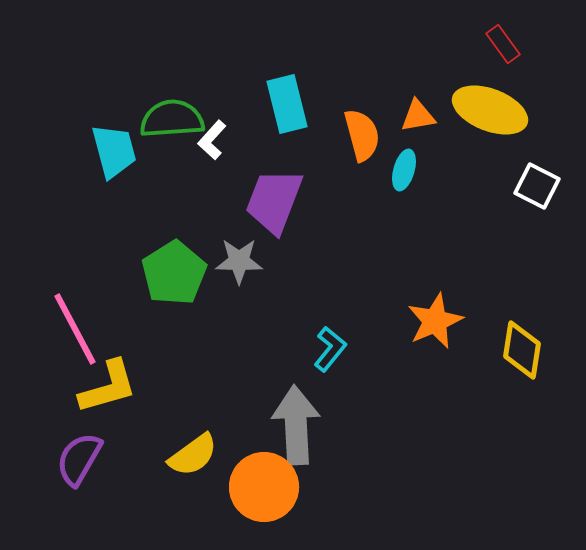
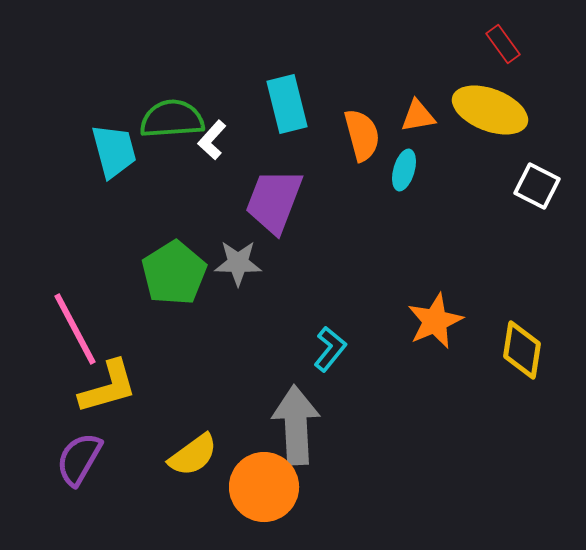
gray star: moved 1 px left, 2 px down
